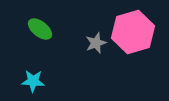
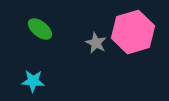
gray star: rotated 25 degrees counterclockwise
